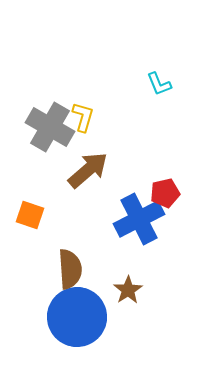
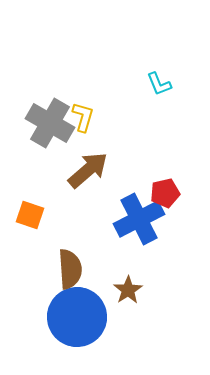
gray cross: moved 4 px up
